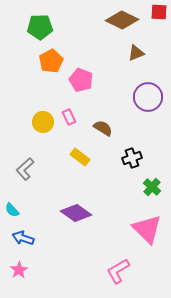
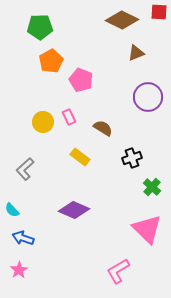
purple diamond: moved 2 px left, 3 px up; rotated 12 degrees counterclockwise
